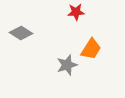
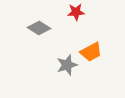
gray diamond: moved 18 px right, 5 px up
orange trapezoid: moved 3 px down; rotated 30 degrees clockwise
